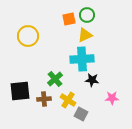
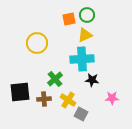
yellow circle: moved 9 px right, 7 px down
black square: moved 1 px down
